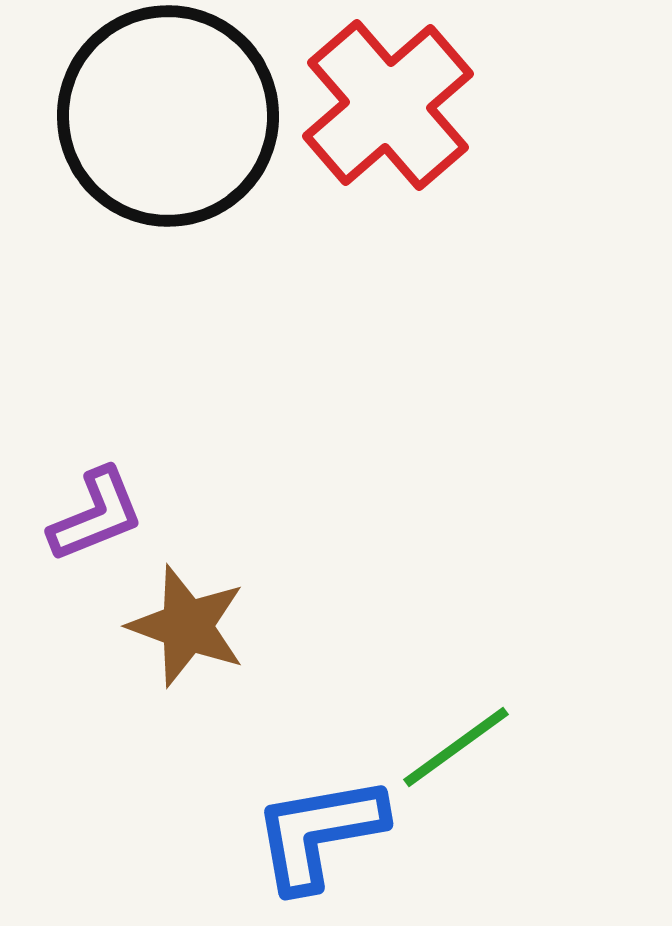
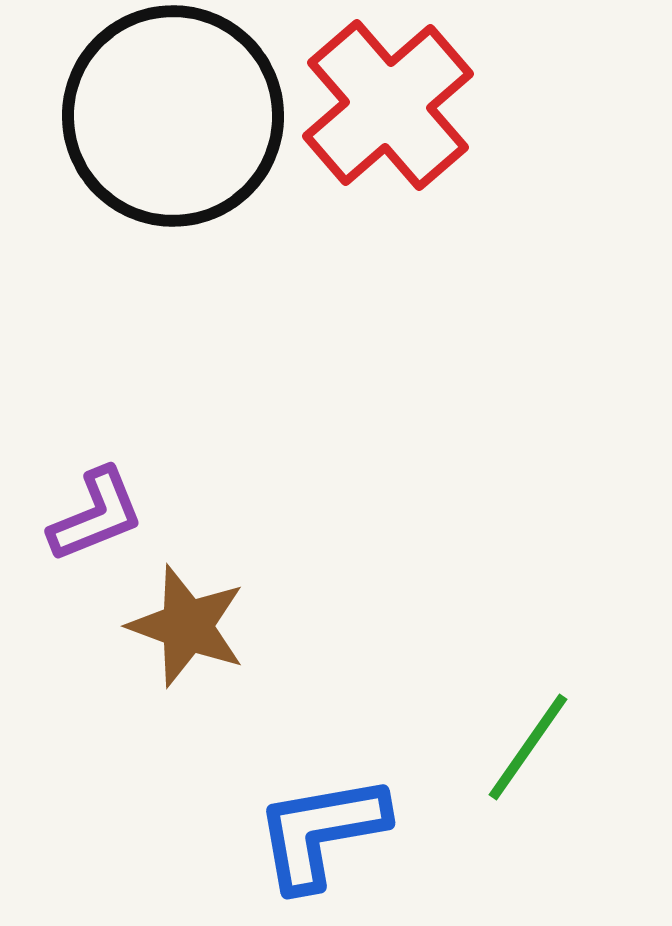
black circle: moved 5 px right
green line: moved 72 px right; rotated 19 degrees counterclockwise
blue L-shape: moved 2 px right, 1 px up
